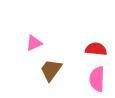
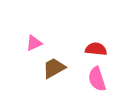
brown trapezoid: moved 3 px right, 2 px up; rotated 25 degrees clockwise
pink semicircle: rotated 20 degrees counterclockwise
